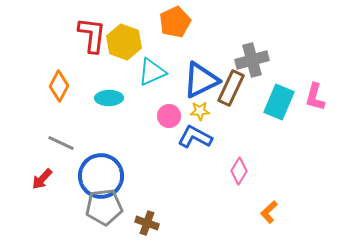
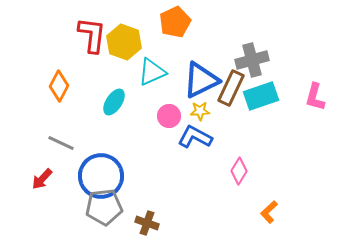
cyan ellipse: moved 5 px right, 4 px down; rotated 56 degrees counterclockwise
cyan rectangle: moved 18 px left, 6 px up; rotated 48 degrees clockwise
